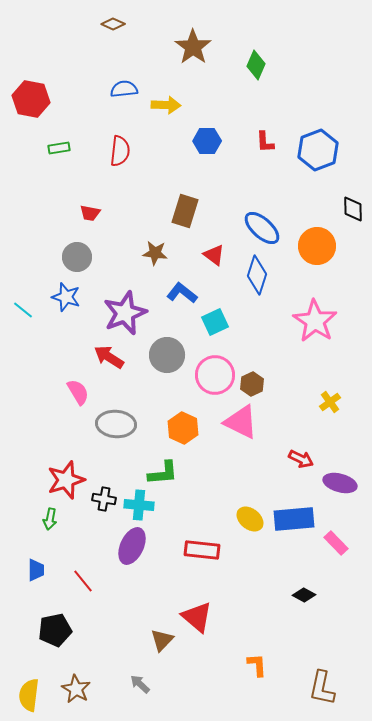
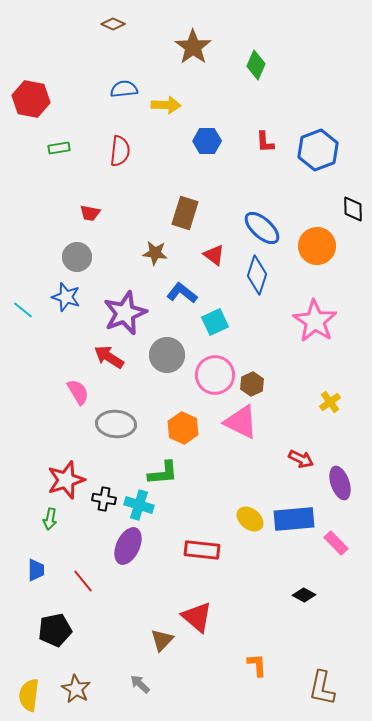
brown rectangle at (185, 211): moved 2 px down
purple ellipse at (340, 483): rotated 56 degrees clockwise
cyan cross at (139, 505): rotated 12 degrees clockwise
purple ellipse at (132, 546): moved 4 px left
